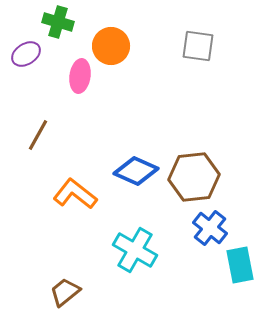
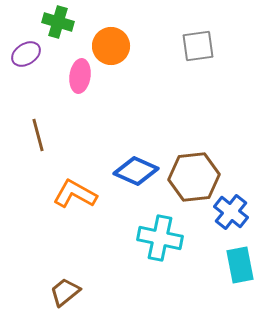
gray square: rotated 16 degrees counterclockwise
brown line: rotated 44 degrees counterclockwise
orange L-shape: rotated 9 degrees counterclockwise
blue cross: moved 21 px right, 16 px up
cyan cross: moved 25 px right, 12 px up; rotated 18 degrees counterclockwise
